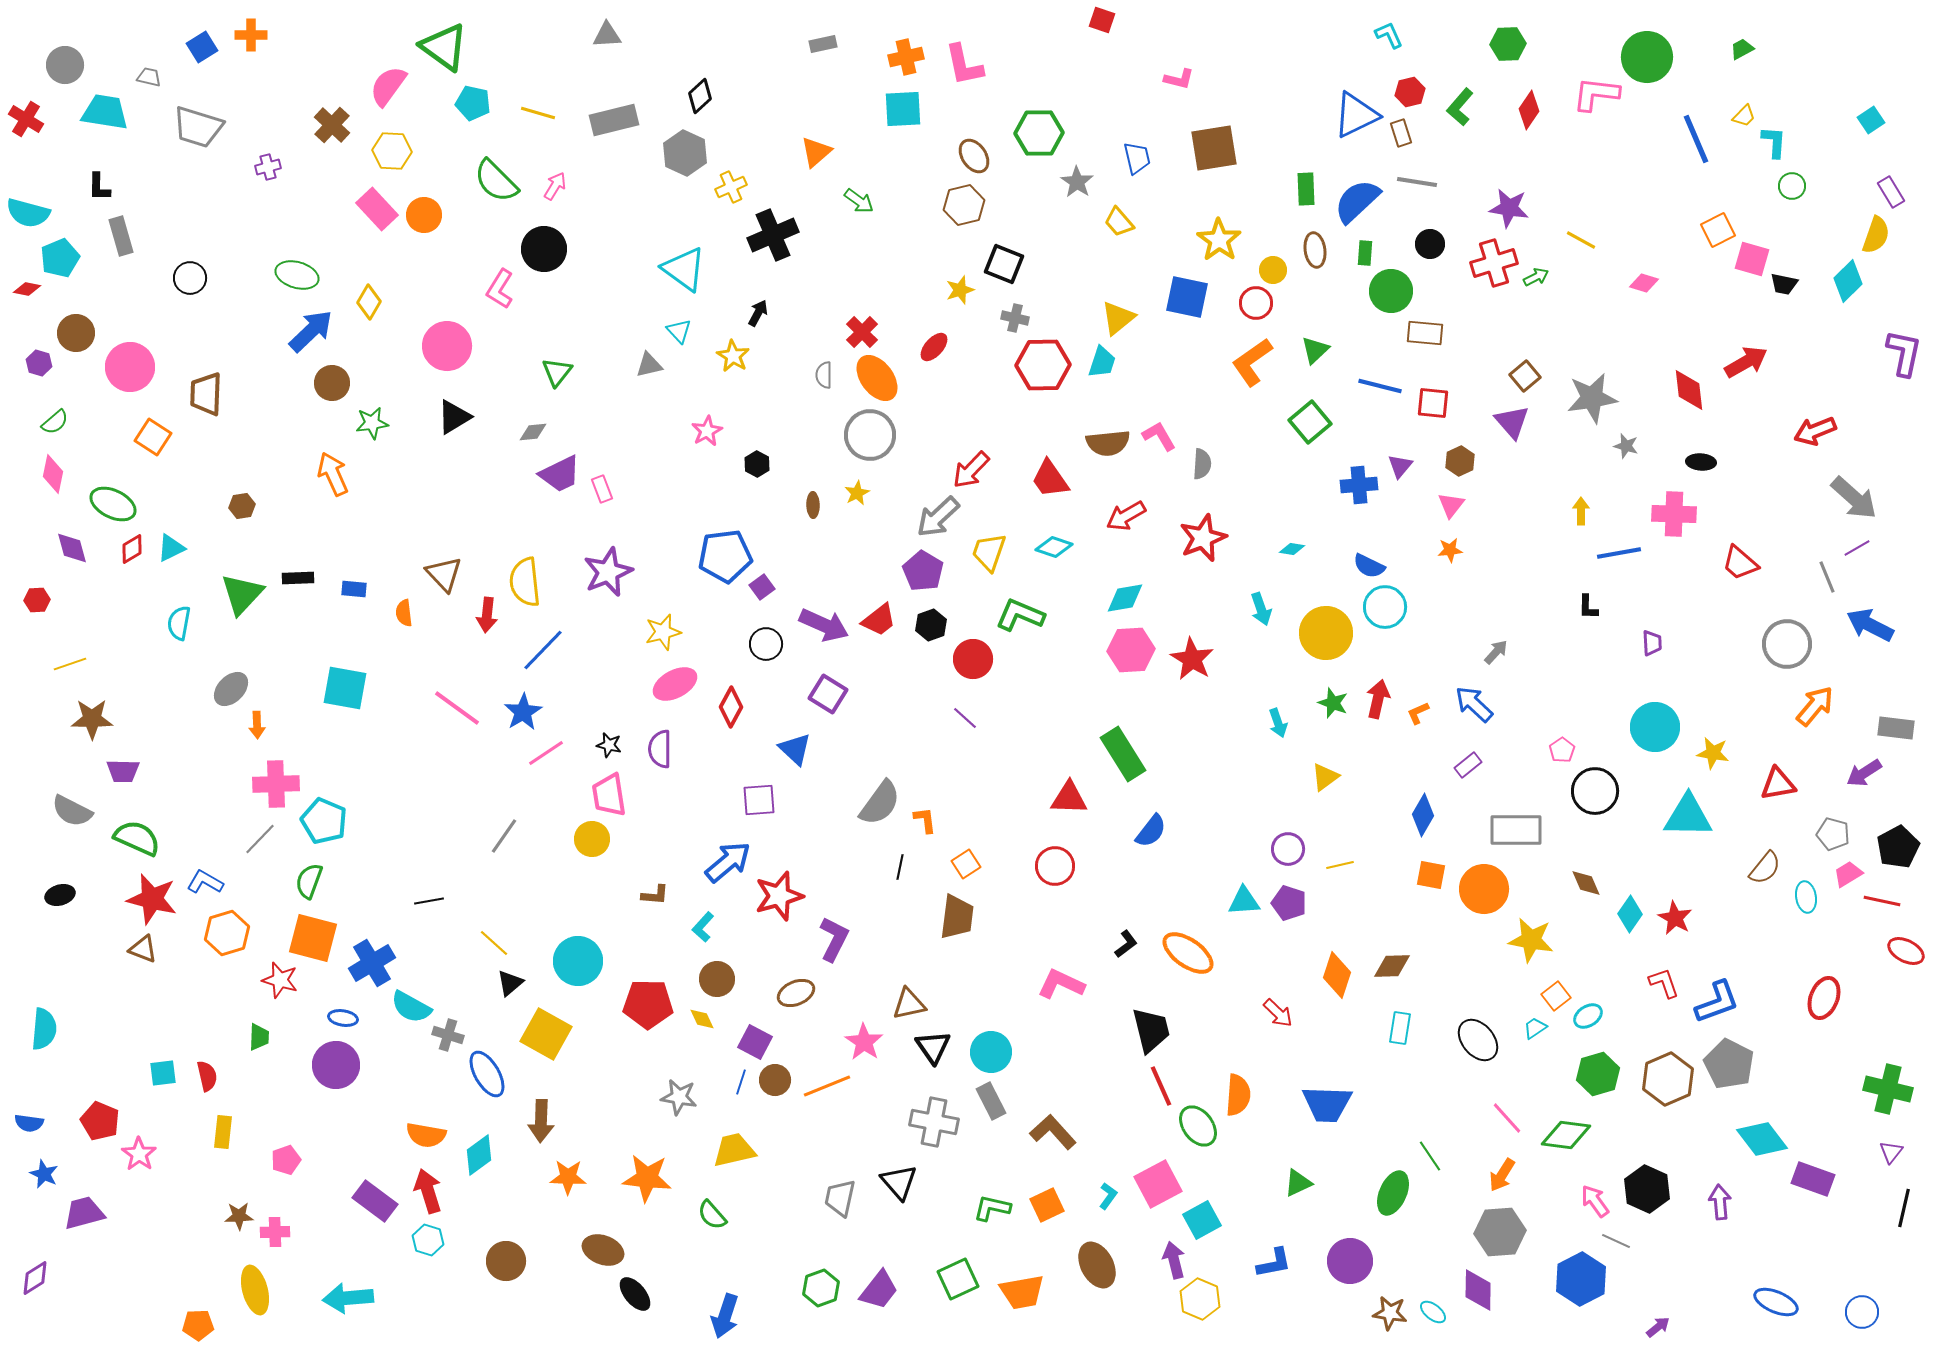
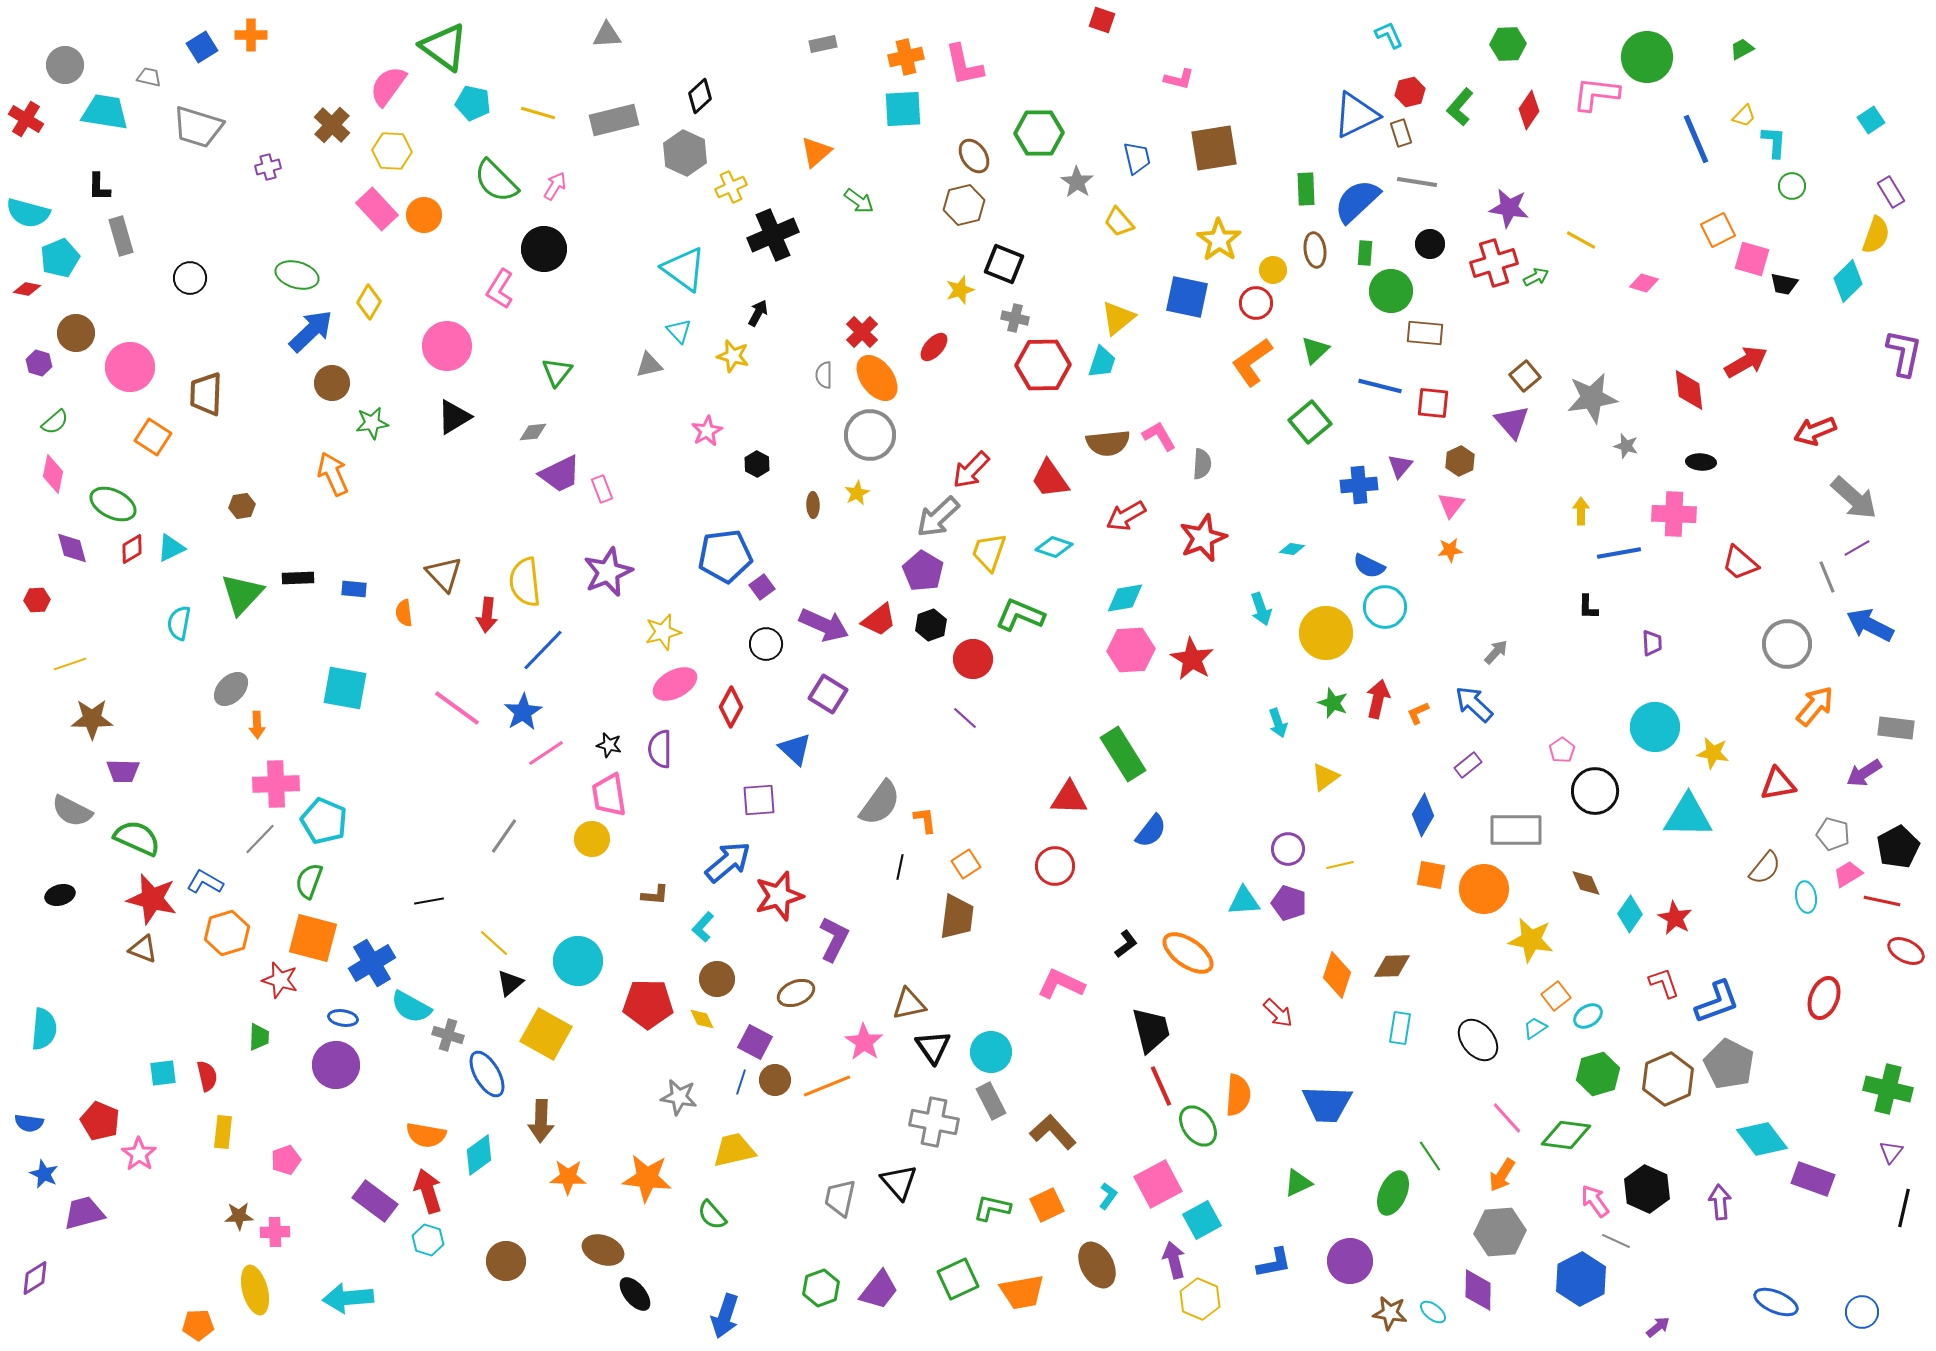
yellow star at (733, 356): rotated 16 degrees counterclockwise
